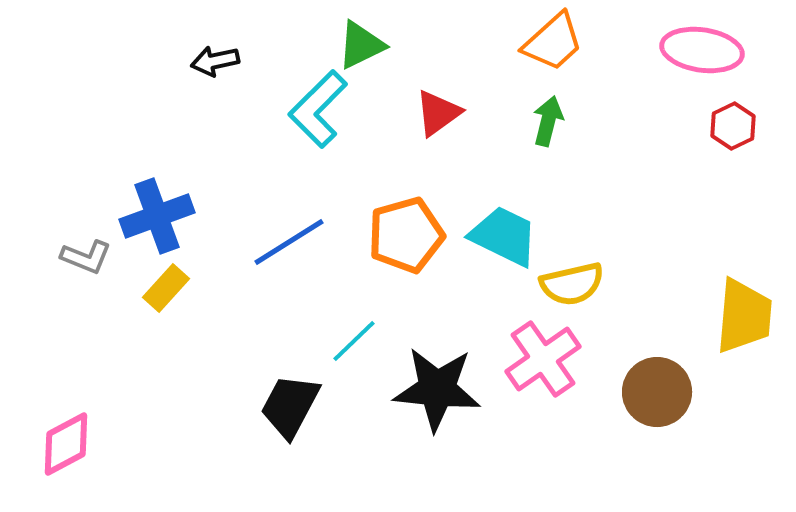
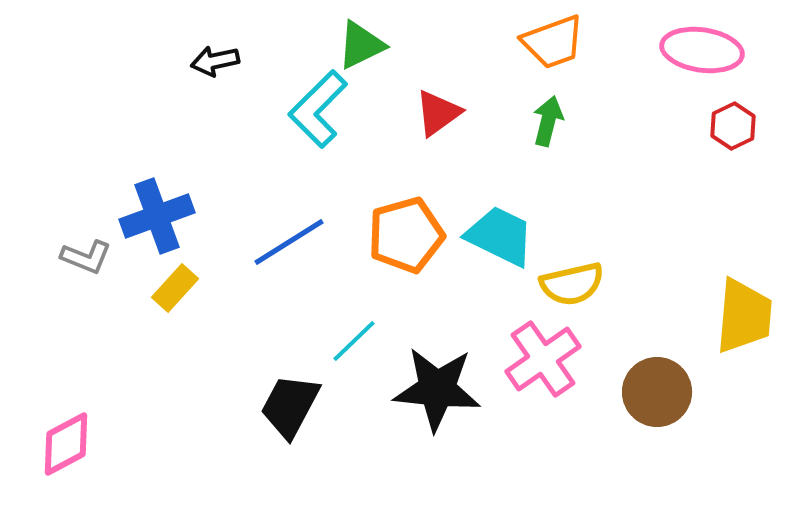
orange trapezoid: rotated 22 degrees clockwise
cyan trapezoid: moved 4 px left
yellow rectangle: moved 9 px right
